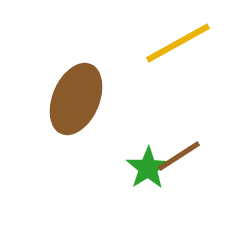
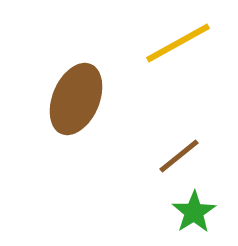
brown line: rotated 6 degrees counterclockwise
green star: moved 46 px right, 44 px down
